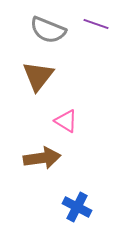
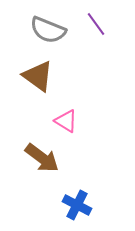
purple line: rotated 35 degrees clockwise
brown triangle: rotated 32 degrees counterclockwise
brown arrow: rotated 45 degrees clockwise
blue cross: moved 2 px up
